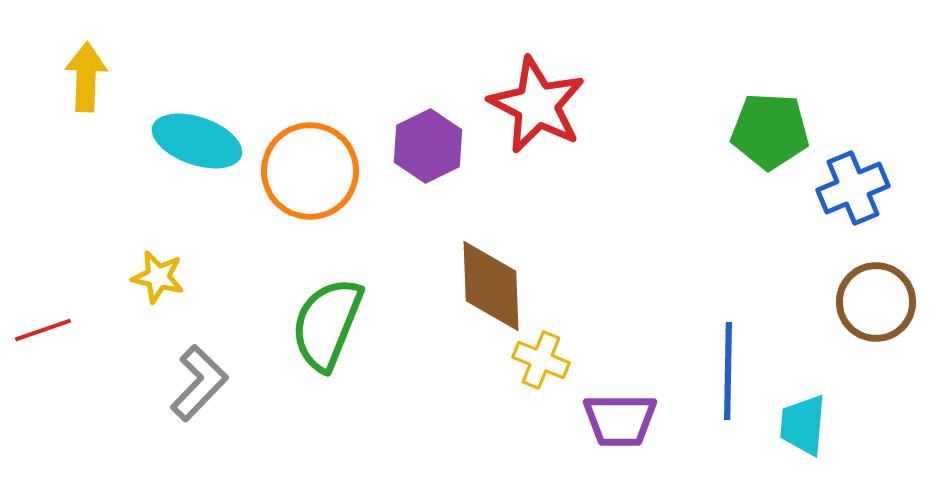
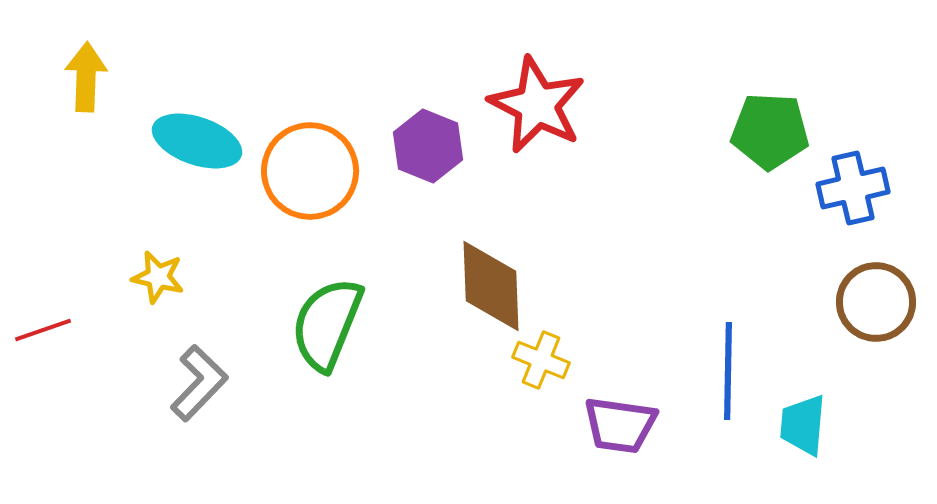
purple hexagon: rotated 12 degrees counterclockwise
blue cross: rotated 10 degrees clockwise
purple trapezoid: moved 5 px down; rotated 8 degrees clockwise
